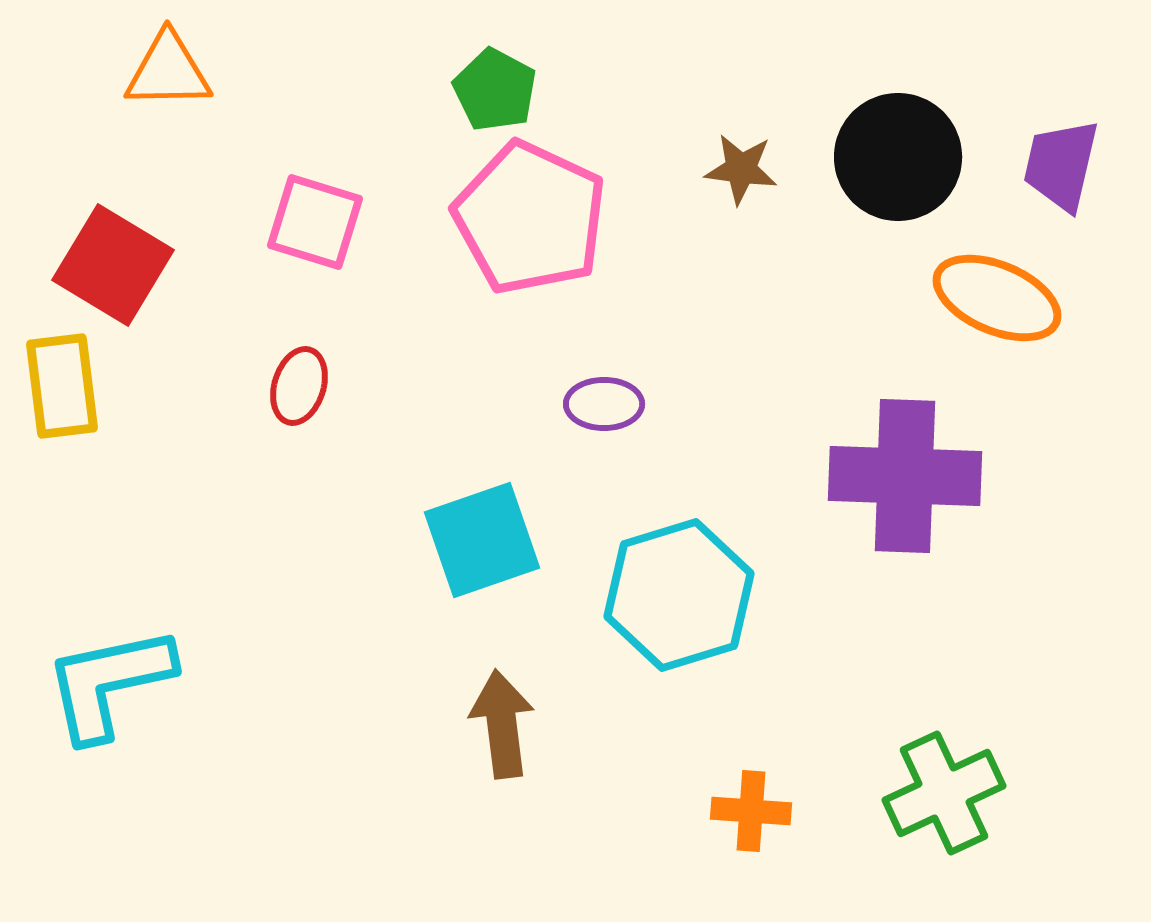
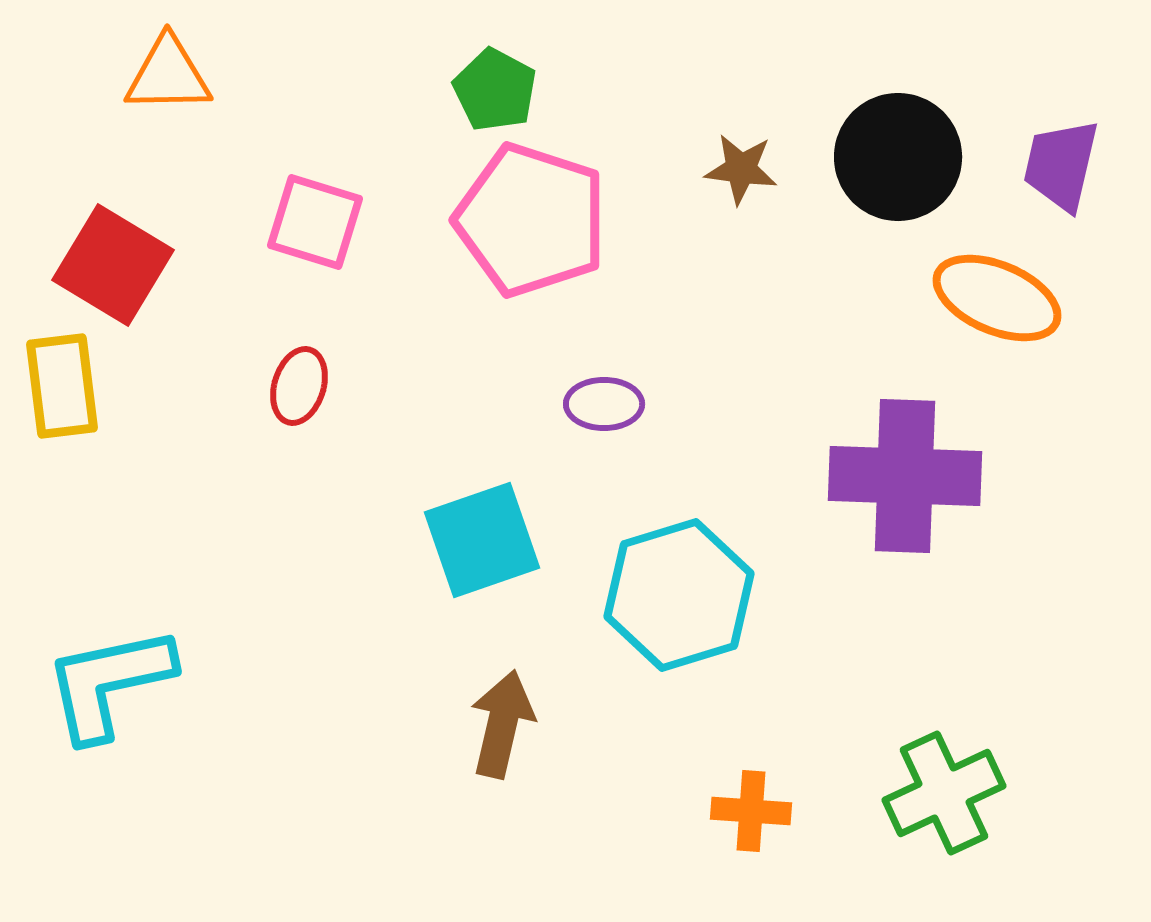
orange triangle: moved 4 px down
pink pentagon: moved 1 px right, 2 px down; rotated 7 degrees counterclockwise
brown arrow: rotated 20 degrees clockwise
